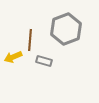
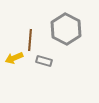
gray hexagon: rotated 12 degrees counterclockwise
yellow arrow: moved 1 px right, 1 px down
